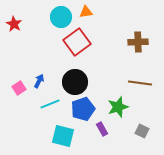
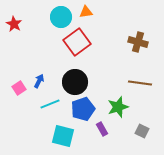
brown cross: rotated 18 degrees clockwise
